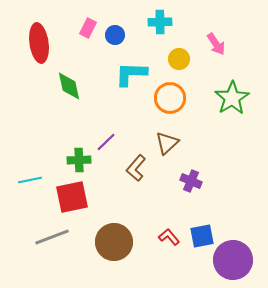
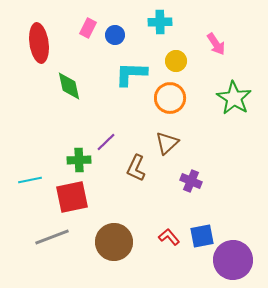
yellow circle: moved 3 px left, 2 px down
green star: moved 2 px right; rotated 8 degrees counterclockwise
brown L-shape: rotated 16 degrees counterclockwise
